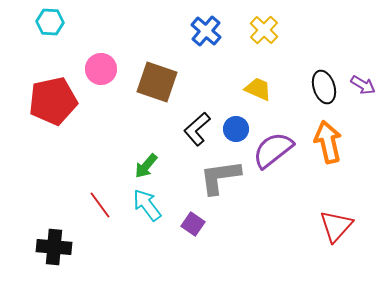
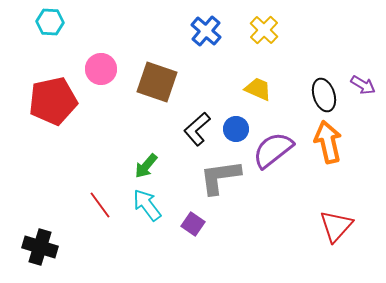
black ellipse: moved 8 px down
black cross: moved 14 px left; rotated 12 degrees clockwise
